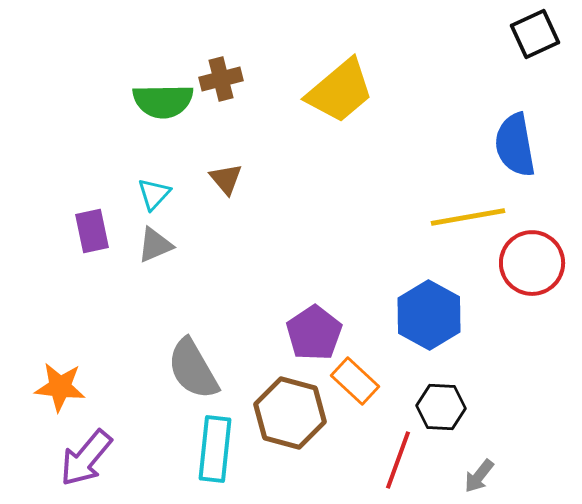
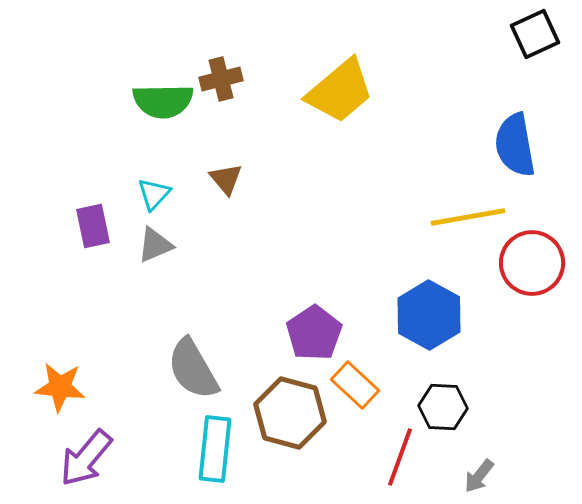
purple rectangle: moved 1 px right, 5 px up
orange rectangle: moved 4 px down
black hexagon: moved 2 px right
red line: moved 2 px right, 3 px up
